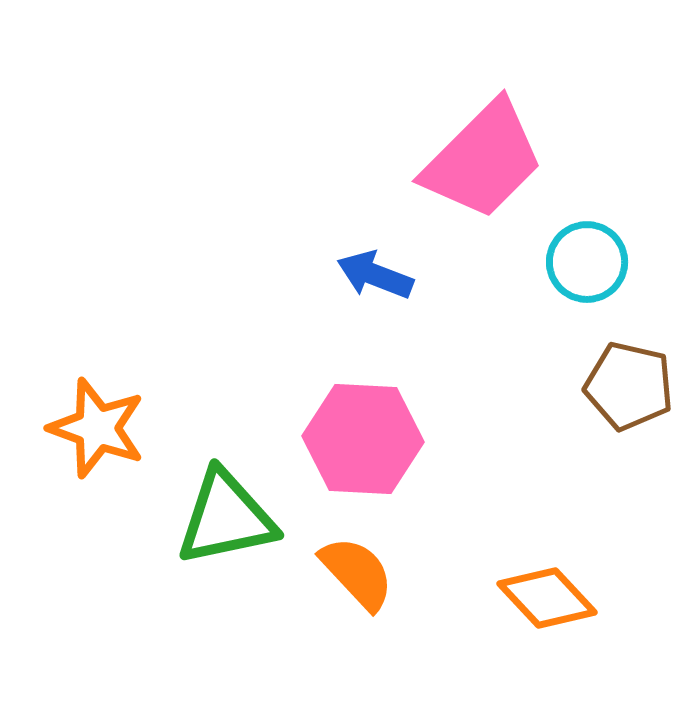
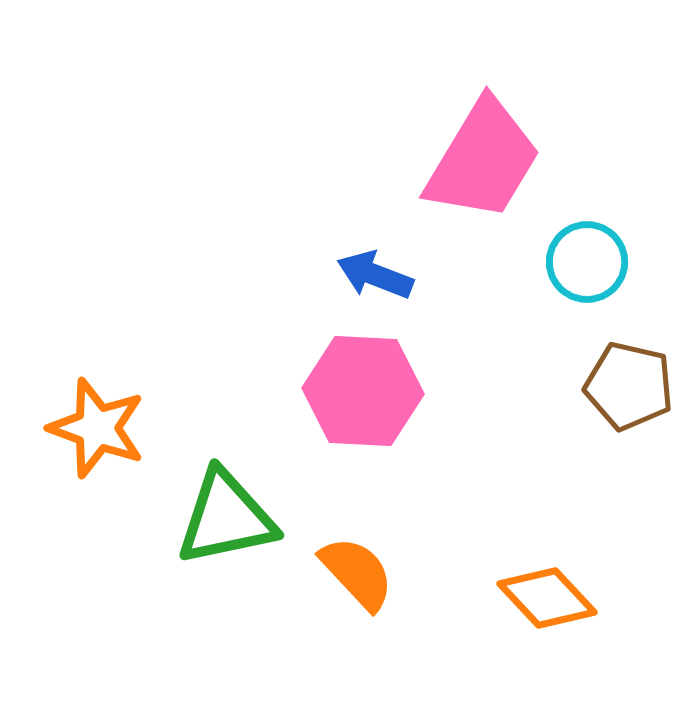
pink trapezoid: rotated 14 degrees counterclockwise
pink hexagon: moved 48 px up
